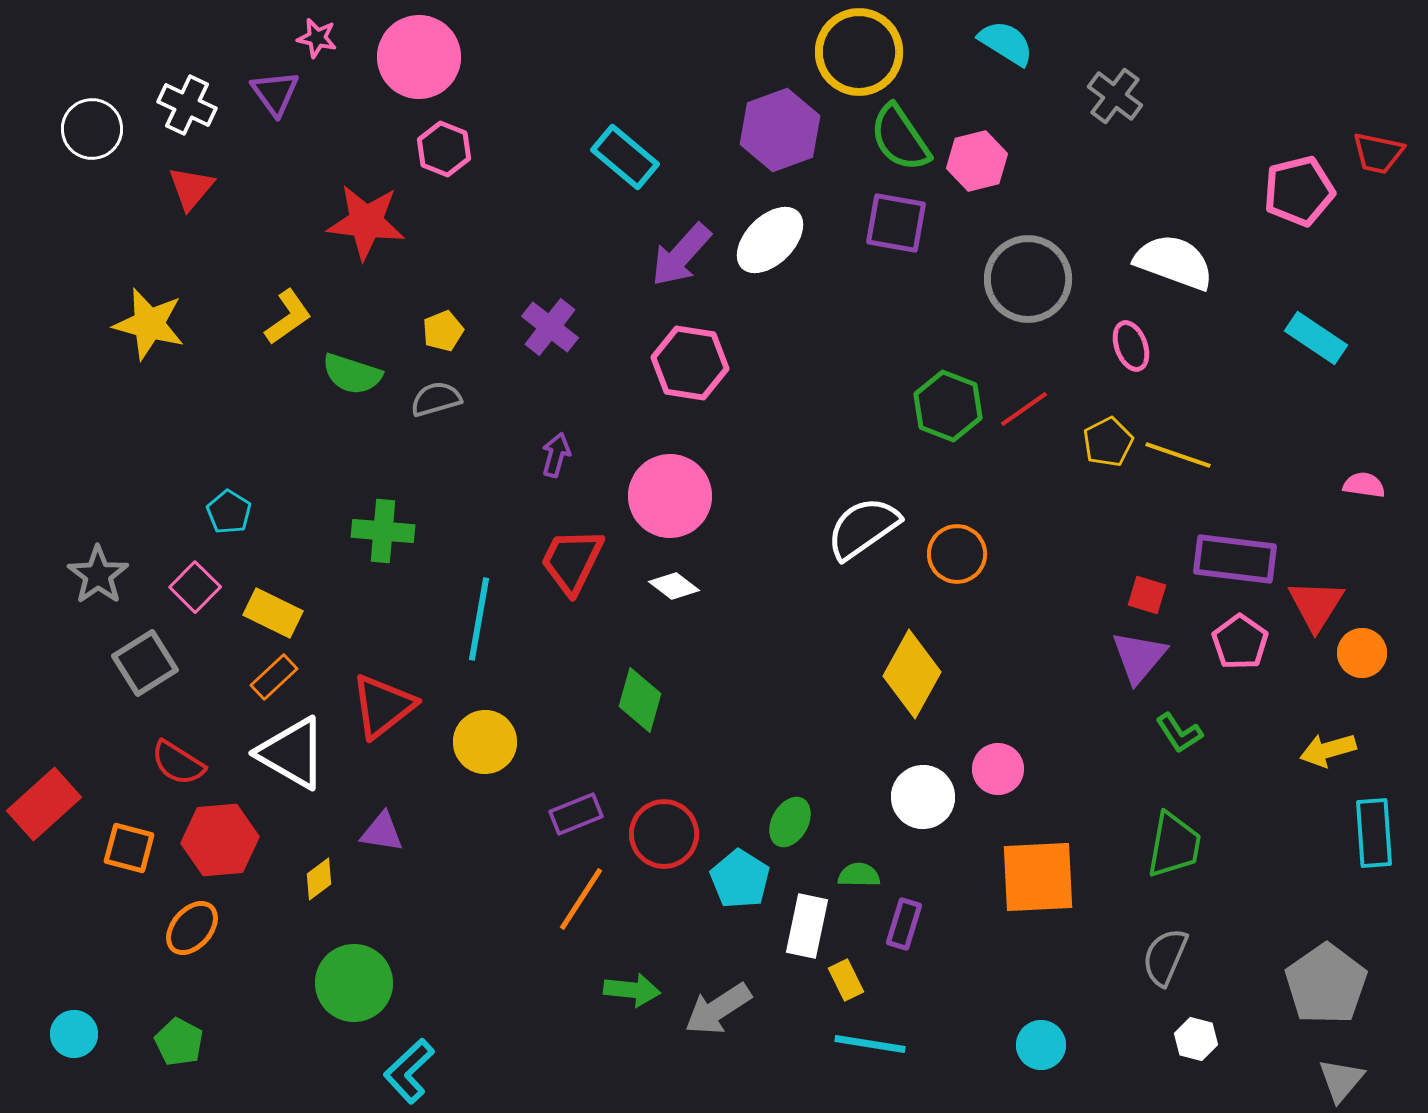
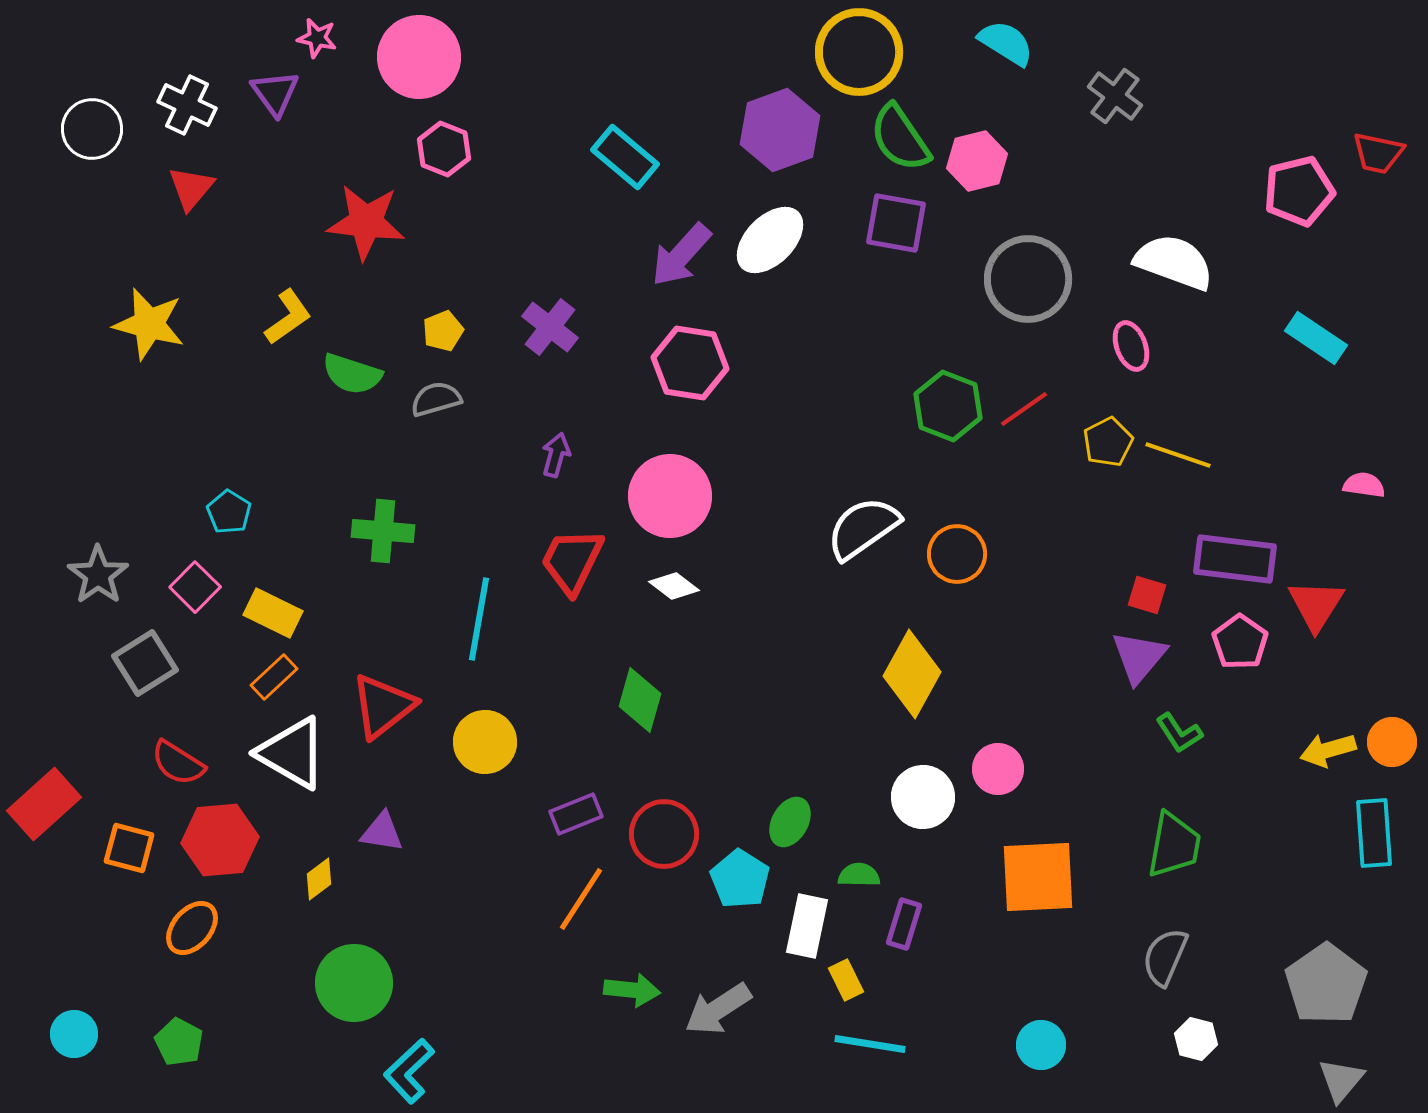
orange circle at (1362, 653): moved 30 px right, 89 px down
